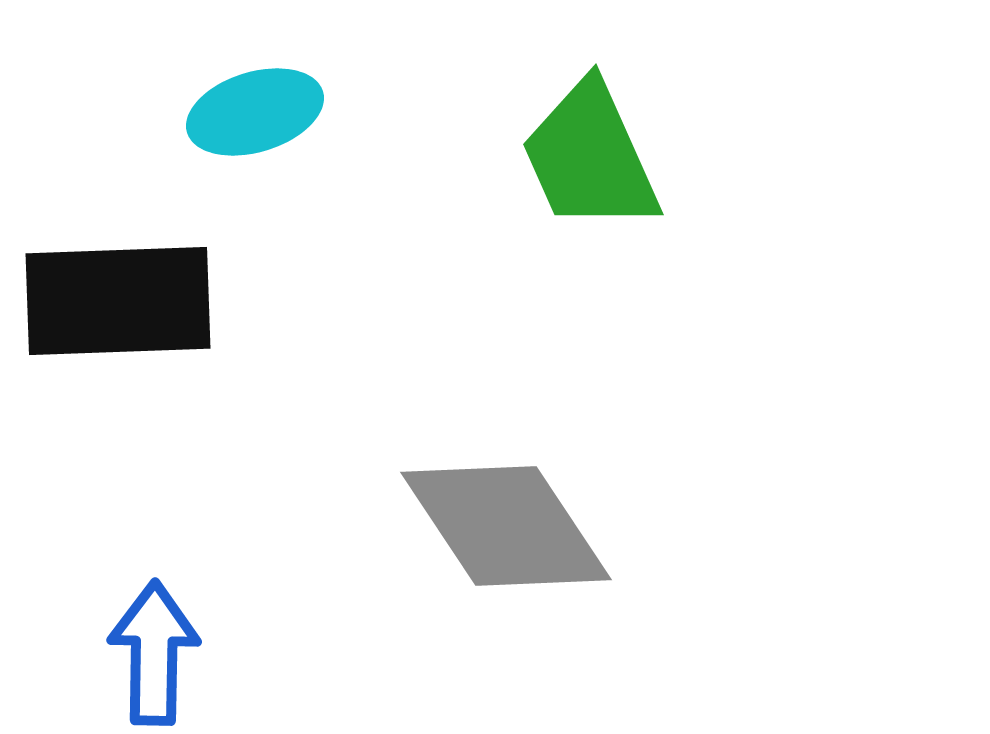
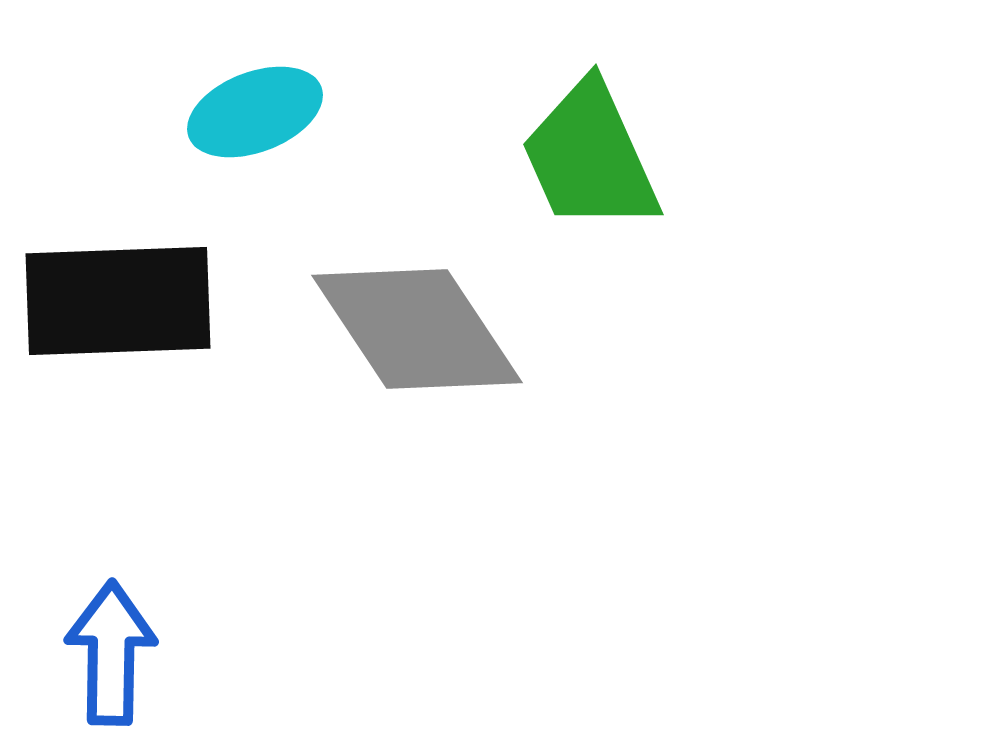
cyan ellipse: rotated 4 degrees counterclockwise
gray diamond: moved 89 px left, 197 px up
blue arrow: moved 43 px left
